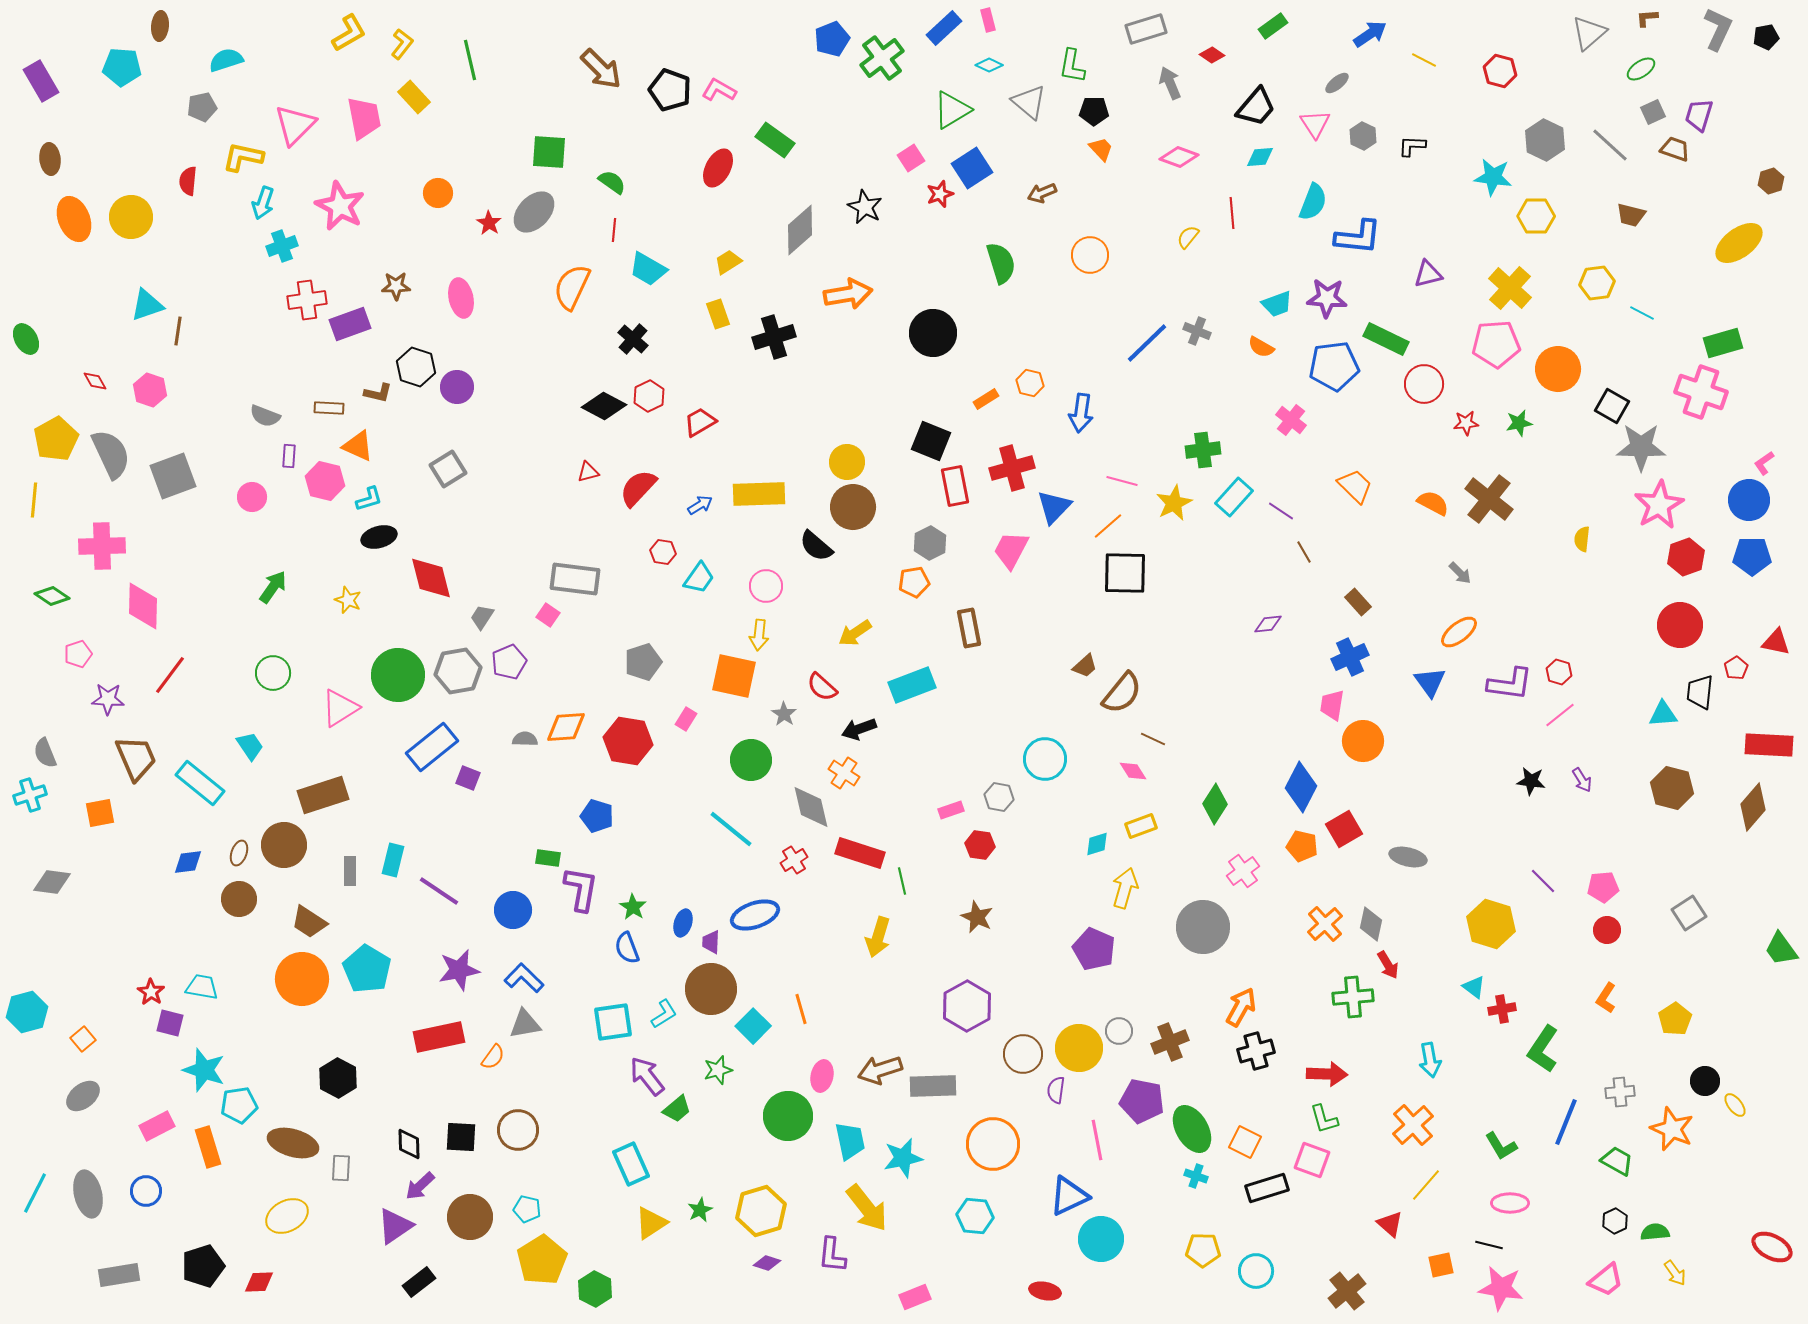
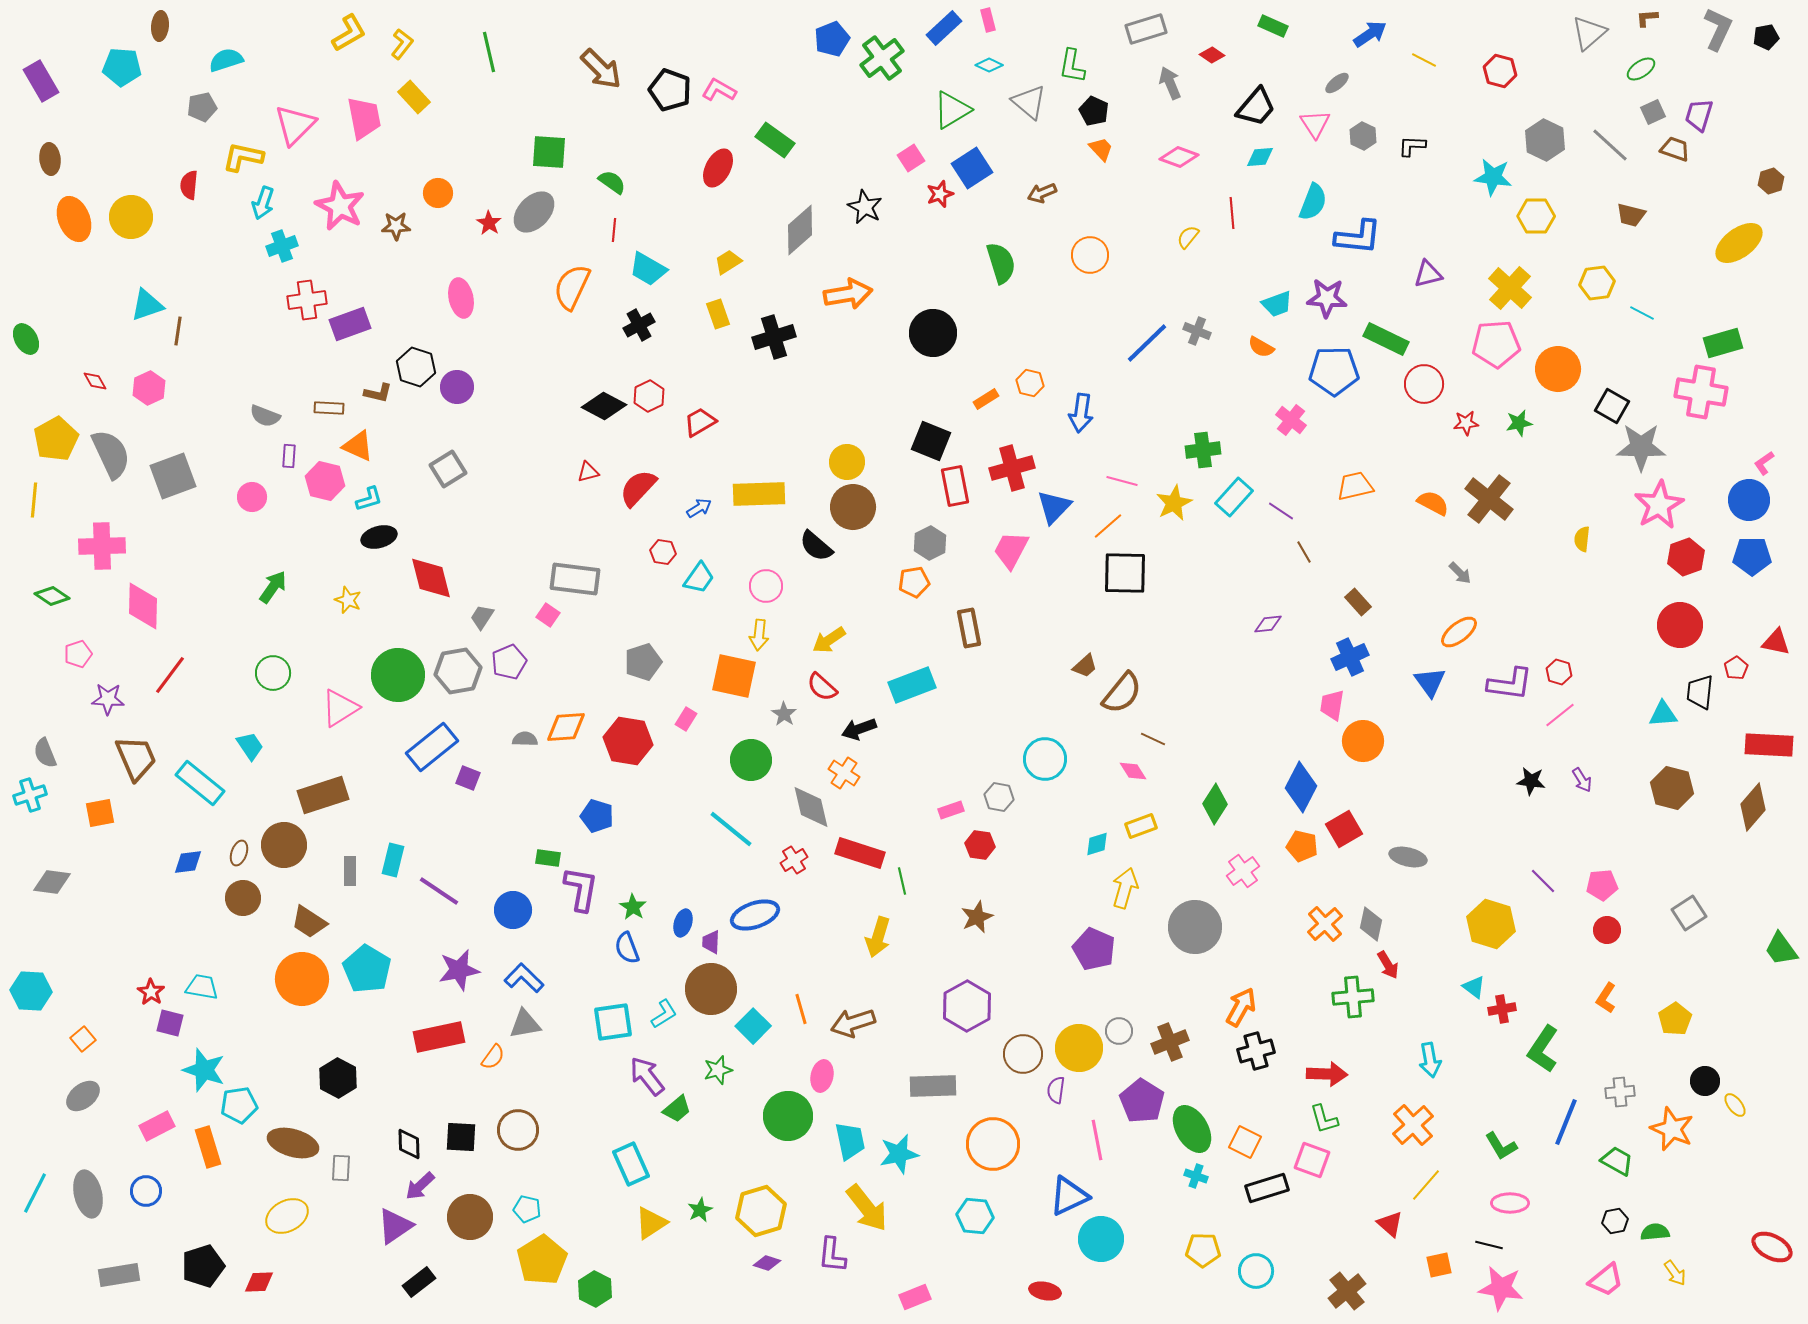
green rectangle at (1273, 26): rotated 60 degrees clockwise
green line at (470, 60): moved 19 px right, 8 px up
black pentagon at (1094, 111): rotated 24 degrees clockwise
red semicircle at (188, 181): moved 1 px right, 4 px down
brown star at (396, 286): moved 60 px up
black cross at (633, 339): moved 6 px right, 14 px up; rotated 20 degrees clockwise
blue pentagon at (1334, 366): moved 5 px down; rotated 6 degrees clockwise
pink hexagon at (150, 390): moved 1 px left, 2 px up; rotated 16 degrees clockwise
pink cross at (1701, 392): rotated 9 degrees counterclockwise
orange trapezoid at (1355, 486): rotated 57 degrees counterclockwise
blue arrow at (700, 505): moved 1 px left, 3 px down
yellow arrow at (855, 633): moved 26 px left, 7 px down
pink pentagon at (1603, 887): moved 1 px left, 2 px up
brown circle at (239, 899): moved 4 px right, 1 px up
brown star at (977, 917): rotated 24 degrees clockwise
gray circle at (1203, 927): moved 8 px left
cyan hexagon at (27, 1012): moved 4 px right, 21 px up; rotated 18 degrees clockwise
brown arrow at (880, 1070): moved 27 px left, 47 px up
purple pentagon at (1142, 1101): rotated 21 degrees clockwise
cyan star at (903, 1158): moved 4 px left, 4 px up
black hexagon at (1615, 1221): rotated 15 degrees clockwise
orange square at (1441, 1265): moved 2 px left
